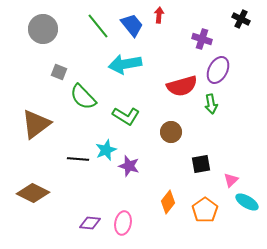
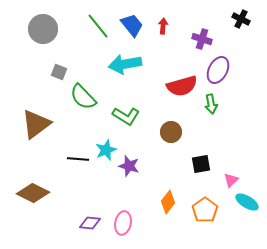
red arrow: moved 4 px right, 11 px down
